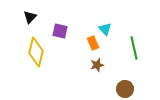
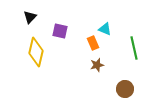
cyan triangle: rotated 24 degrees counterclockwise
